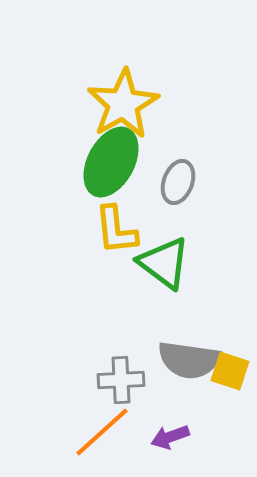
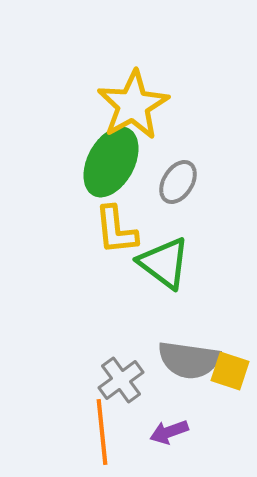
yellow star: moved 10 px right, 1 px down
gray ellipse: rotated 12 degrees clockwise
gray cross: rotated 33 degrees counterclockwise
orange line: rotated 54 degrees counterclockwise
purple arrow: moved 1 px left, 5 px up
